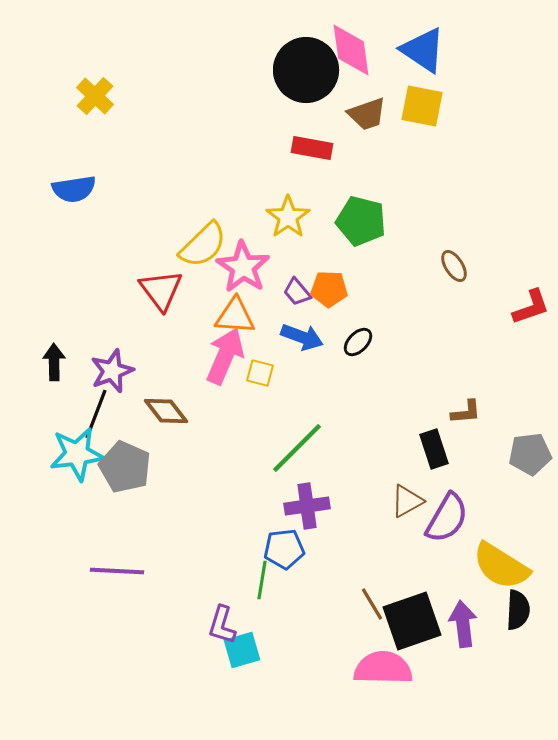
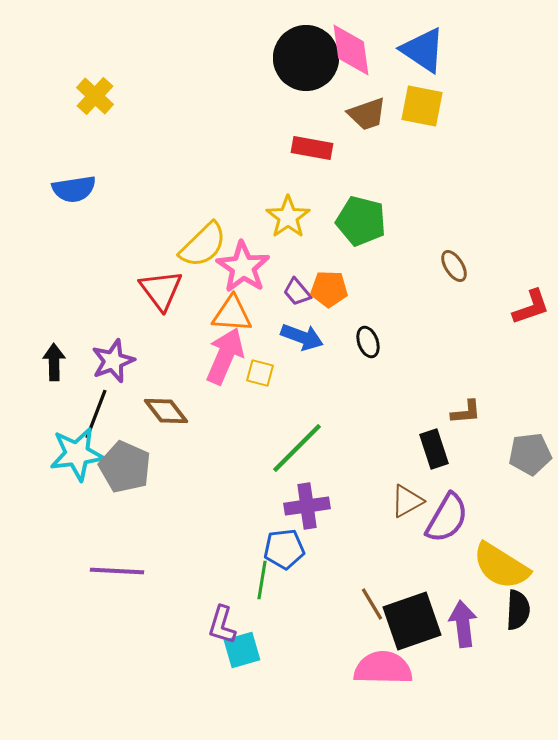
black circle at (306, 70): moved 12 px up
orange triangle at (235, 316): moved 3 px left, 2 px up
black ellipse at (358, 342): moved 10 px right; rotated 64 degrees counterclockwise
purple star at (112, 371): moved 1 px right, 10 px up
